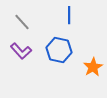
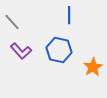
gray line: moved 10 px left
